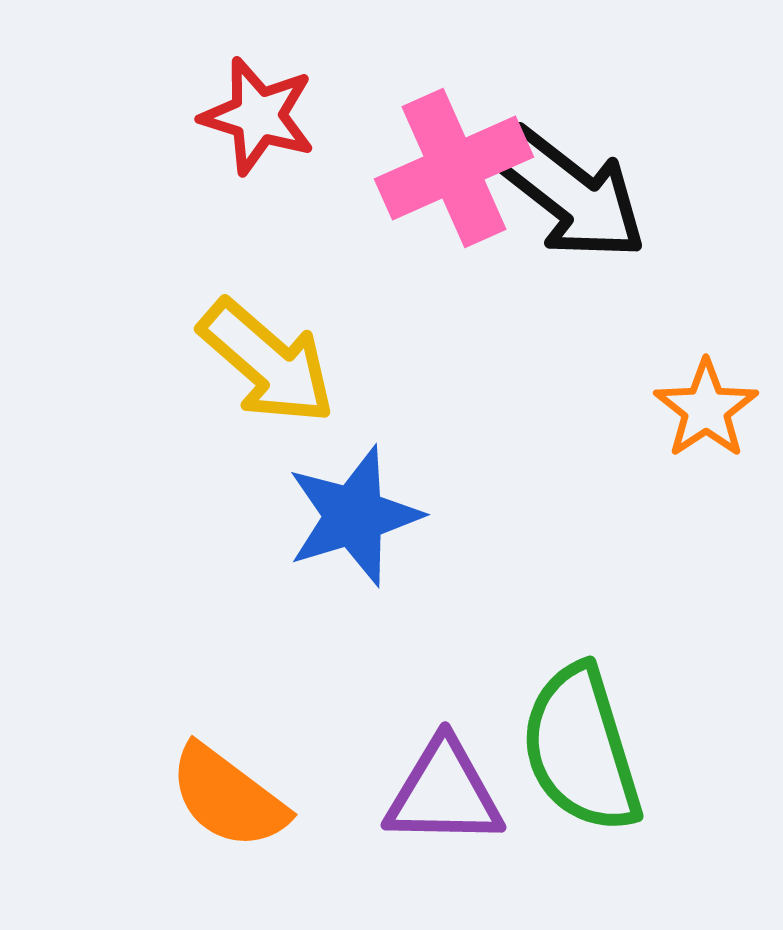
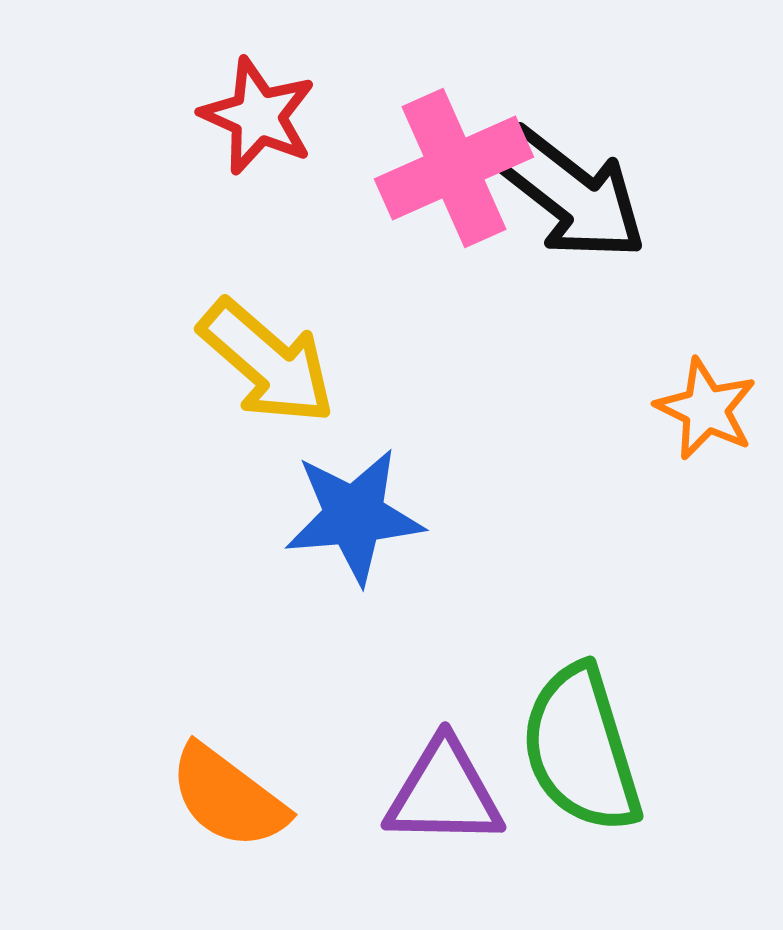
red star: rotated 7 degrees clockwise
orange star: rotated 12 degrees counterclockwise
blue star: rotated 12 degrees clockwise
